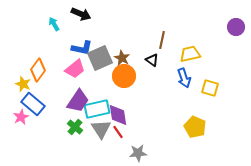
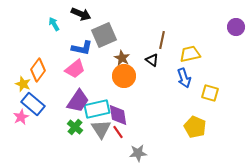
gray square: moved 4 px right, 23 px up
yellow square: moved 5 px down
